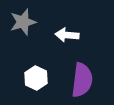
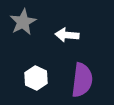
gray star: rotated 12 degrees counterclockwise
